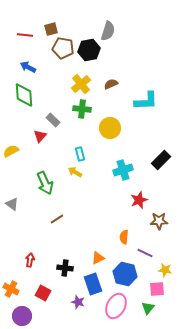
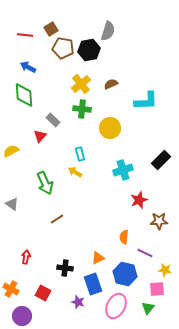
brown square: rotated 16 degrees counterclockwise
red arrow: moved 4 px left, 3 px up
